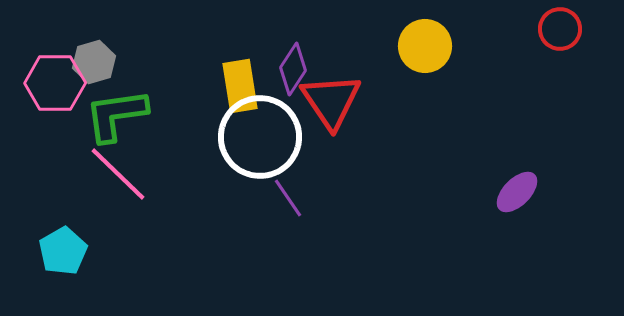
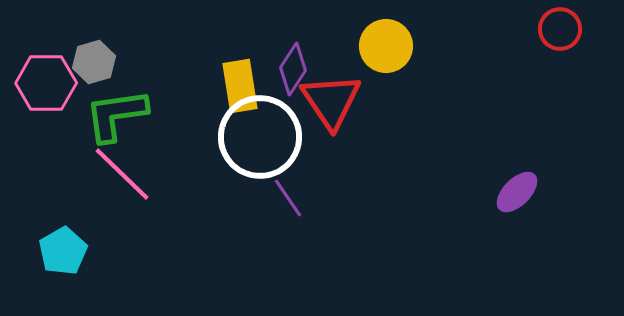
yellow circle: moved 39 px left
pink hexagon: moved 9 px left
pink line: moved 4 px right
